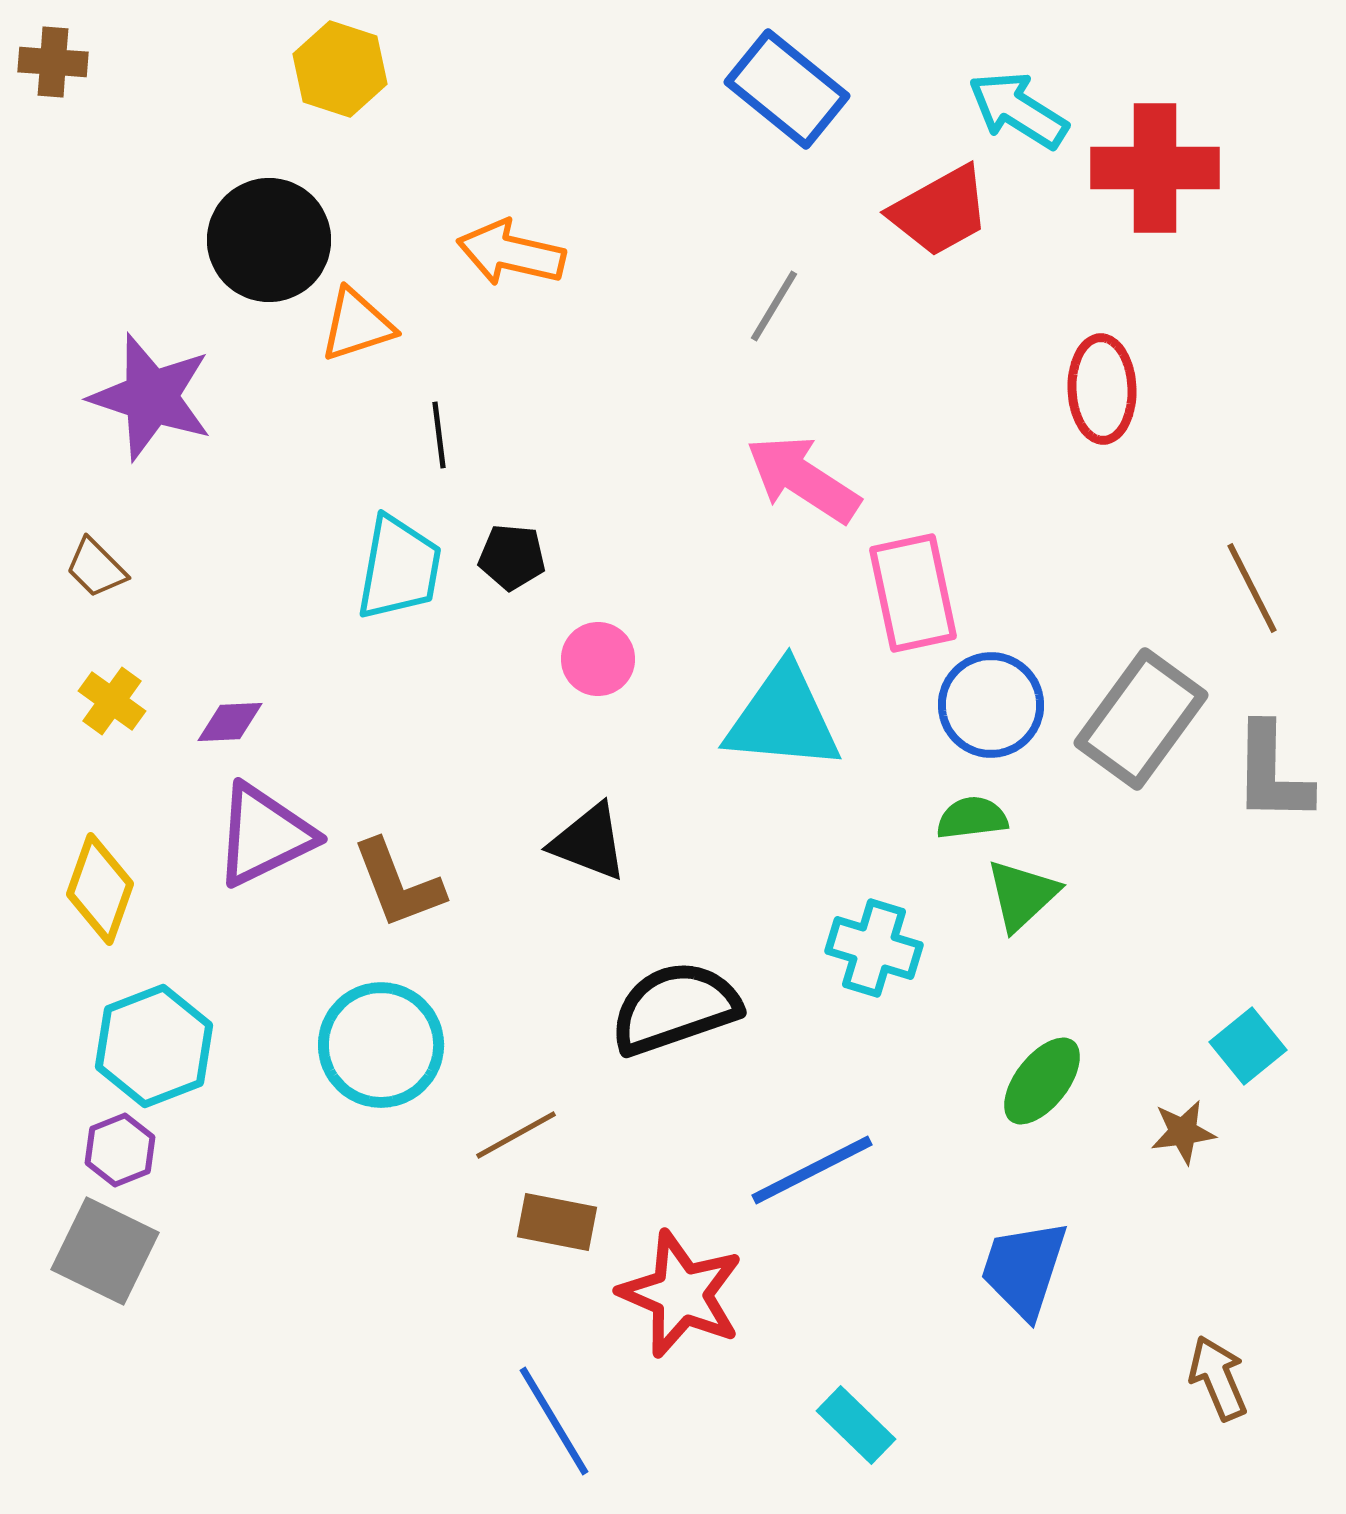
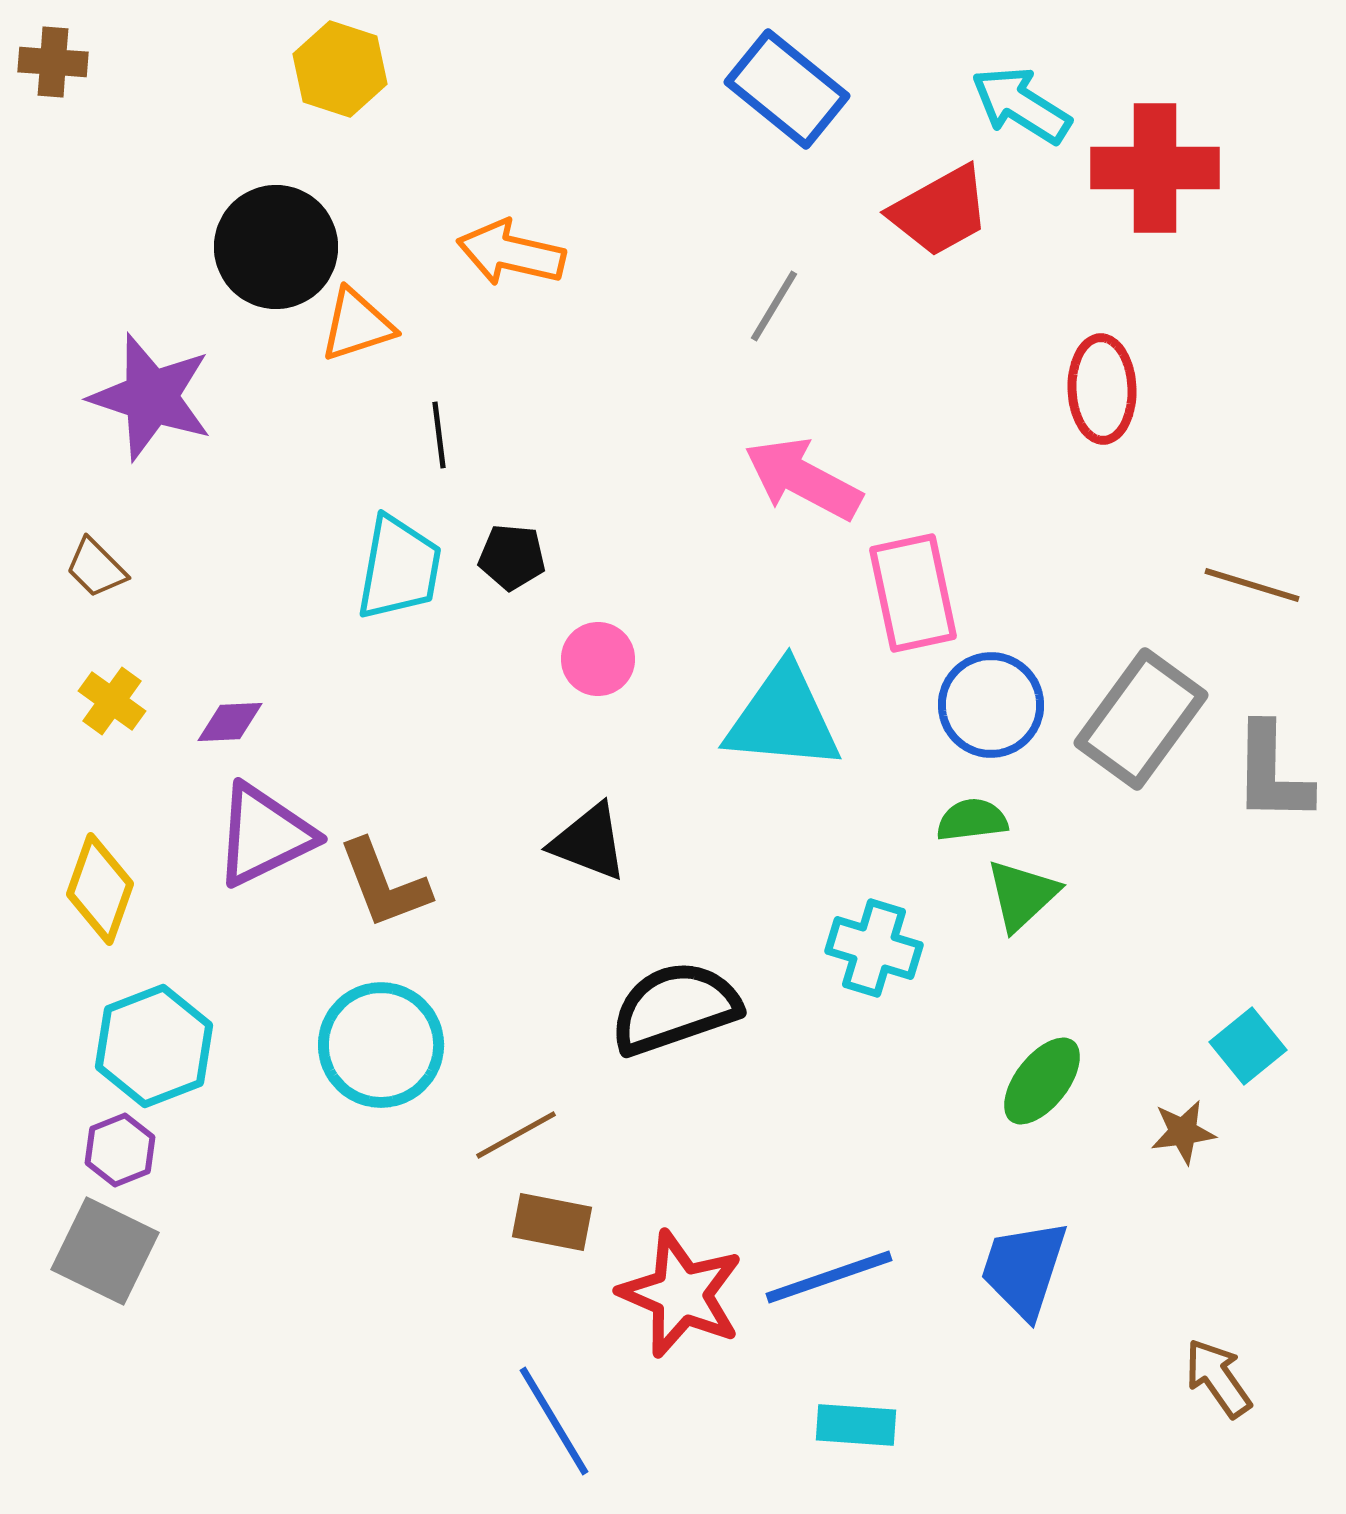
cyan arrow at (1018, 110): moved 3 px right, 5 px up
black circle at (269, 240): moved 7 px right, 7 px down
pink arrow at (803, 479): rotated 5 degrees counterclockwise
brown line at (1252, 588): moved 3 px up; rotated 46 degrees counterclockwise
green semicircle at (972, 818): moved 2 px down
brown L-shape at (398, 884): moved 14 px left
blue line at (812, 1170): moved 17 px right, 107 px down; rotated 8 degrees clockwise
brown rectangle at (557, 1222): moved 5 px left
brown arrow at (1218, 1378): rotated 12 degrees counterclockwise
cyan rectangle at (856, 1425): rotated 40 degrees counterclockwise
